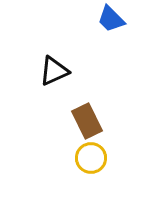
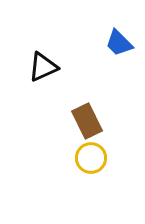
blue trapezoid: moved 8 px right, 24 px down
black triangle: moved 11 px left, 4 px up
